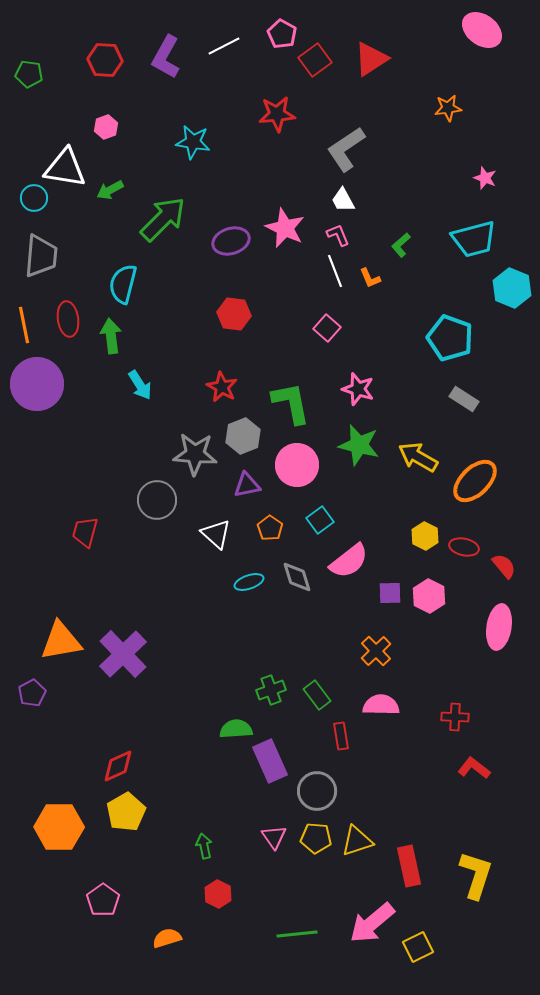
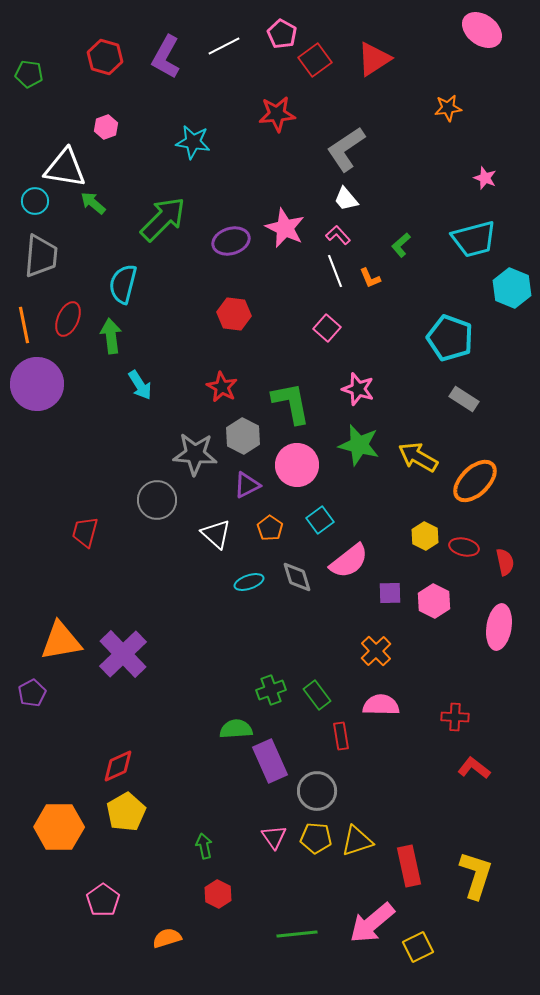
red triangle at (371, 59): moved 3 px right
red hexagon at (105, 60): moved 3 px up; rotated 12 degrees clockwise
green arrow at (110, 190): moved 17 px left, 13 px down; rotated 68 degrees clockwise
cyan circle at (34, 198): moved 1 px right, 3 px down
white trapezoid at (343, 200): moved 3 px right, 1 px up; rotated 12 degrees counterclockwise
pink L-shape at (338, 235): rotated 20 degrees counterclockwise
red ellipse at (68, 319): rotated 32 degrees clockwise
gray hexagon at (243, 436): rotated 12 degrees counterclockwise
purple triangle at (247, 485): rotated 16 degrees counterclockwise
red semicircle at (504, 566): moved 1 px right, 4 px up; rotated 28 degrees clockwise
pink hexagon at (429, 596): moved 5 px right, 5 px down
